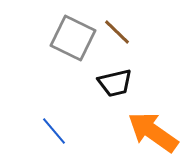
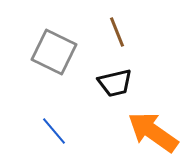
brown line: rotated 24 degrees clockwise
gray square: moved 19 px left, 14 px down
